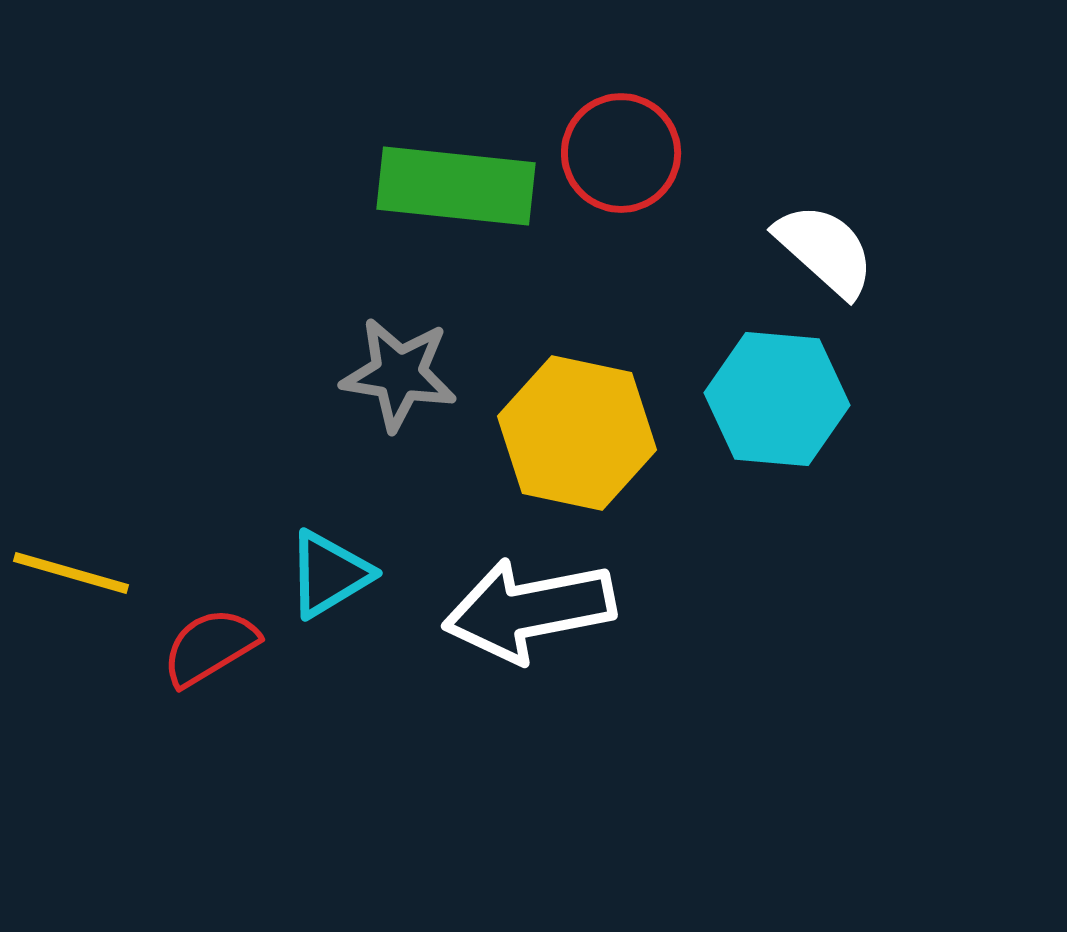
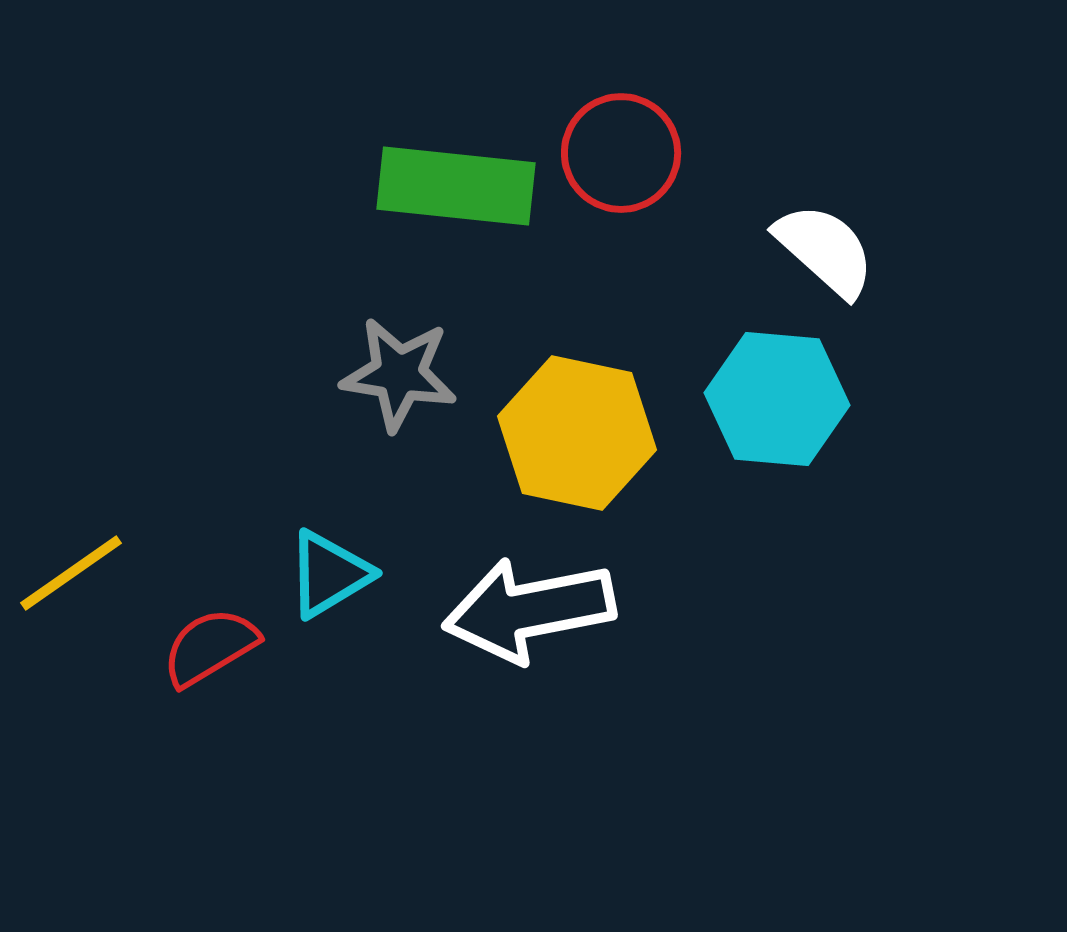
yellow line: rotated 51 degrees counterclockwise
